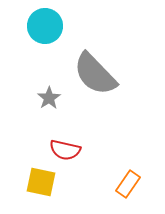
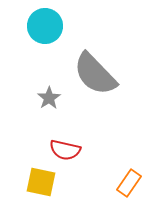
orange rectangle: moved 1 px right, 1 px up
